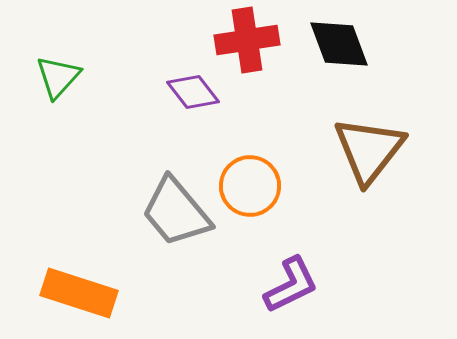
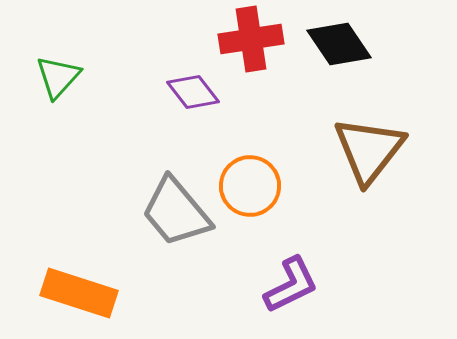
red cross: moved 4 px right, 1 px up
black diamond: rotated 14 degrees counterclockwise
